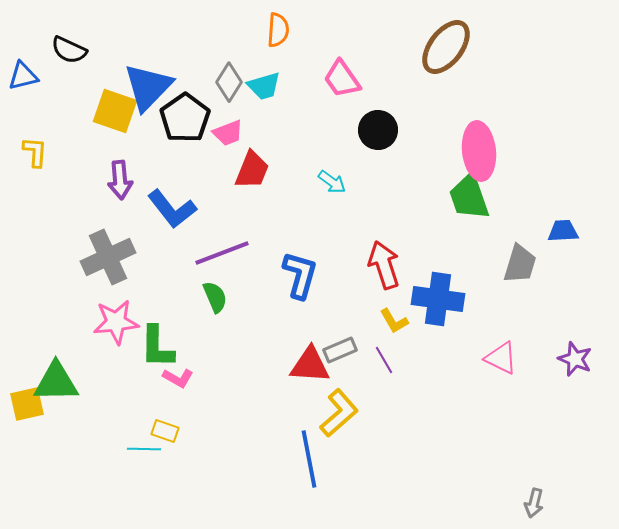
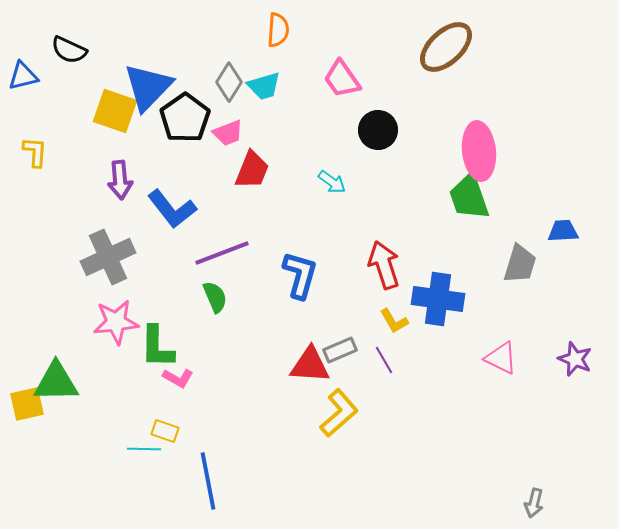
brown ellipse at (446, 47): rotated 10 degrees clockwise
blue line at (309, 459): moved 101 px left, 22 px down
